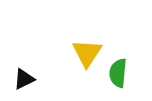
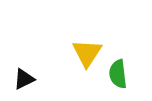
green semicircle: moved 1 px down; rotated 12 degrees counterclockwise
